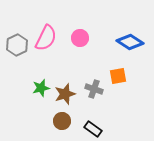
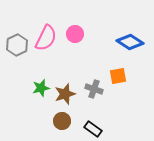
pink circle: moved 5 px left, 4 px up
